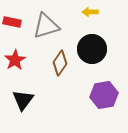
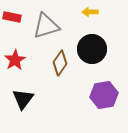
red rectangle: moved 5 px up
black triangle: moved 1 px up
